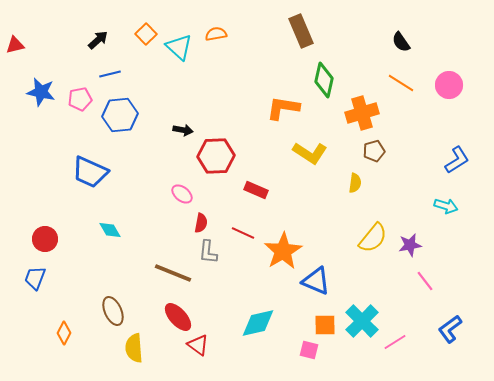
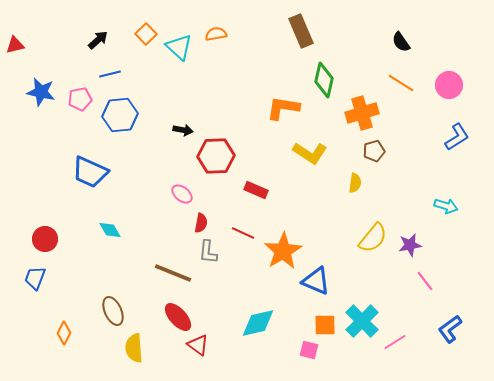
blue L-shape at (457, 160): moved 23 px up
